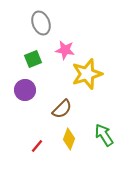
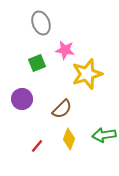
green square: moved 4 px right, 4 px down
purple circle: moved 3 px left, 9 px down
green arrow: rotated 65 degrees counterclockwise
